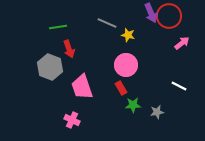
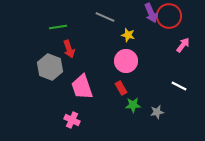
gray line: moved 2 px left, 6 px up
pink arrow: moved 1 px right, 2 px down; rotated 14 degrees counterclockwise
pink circle: moved 4 px up
